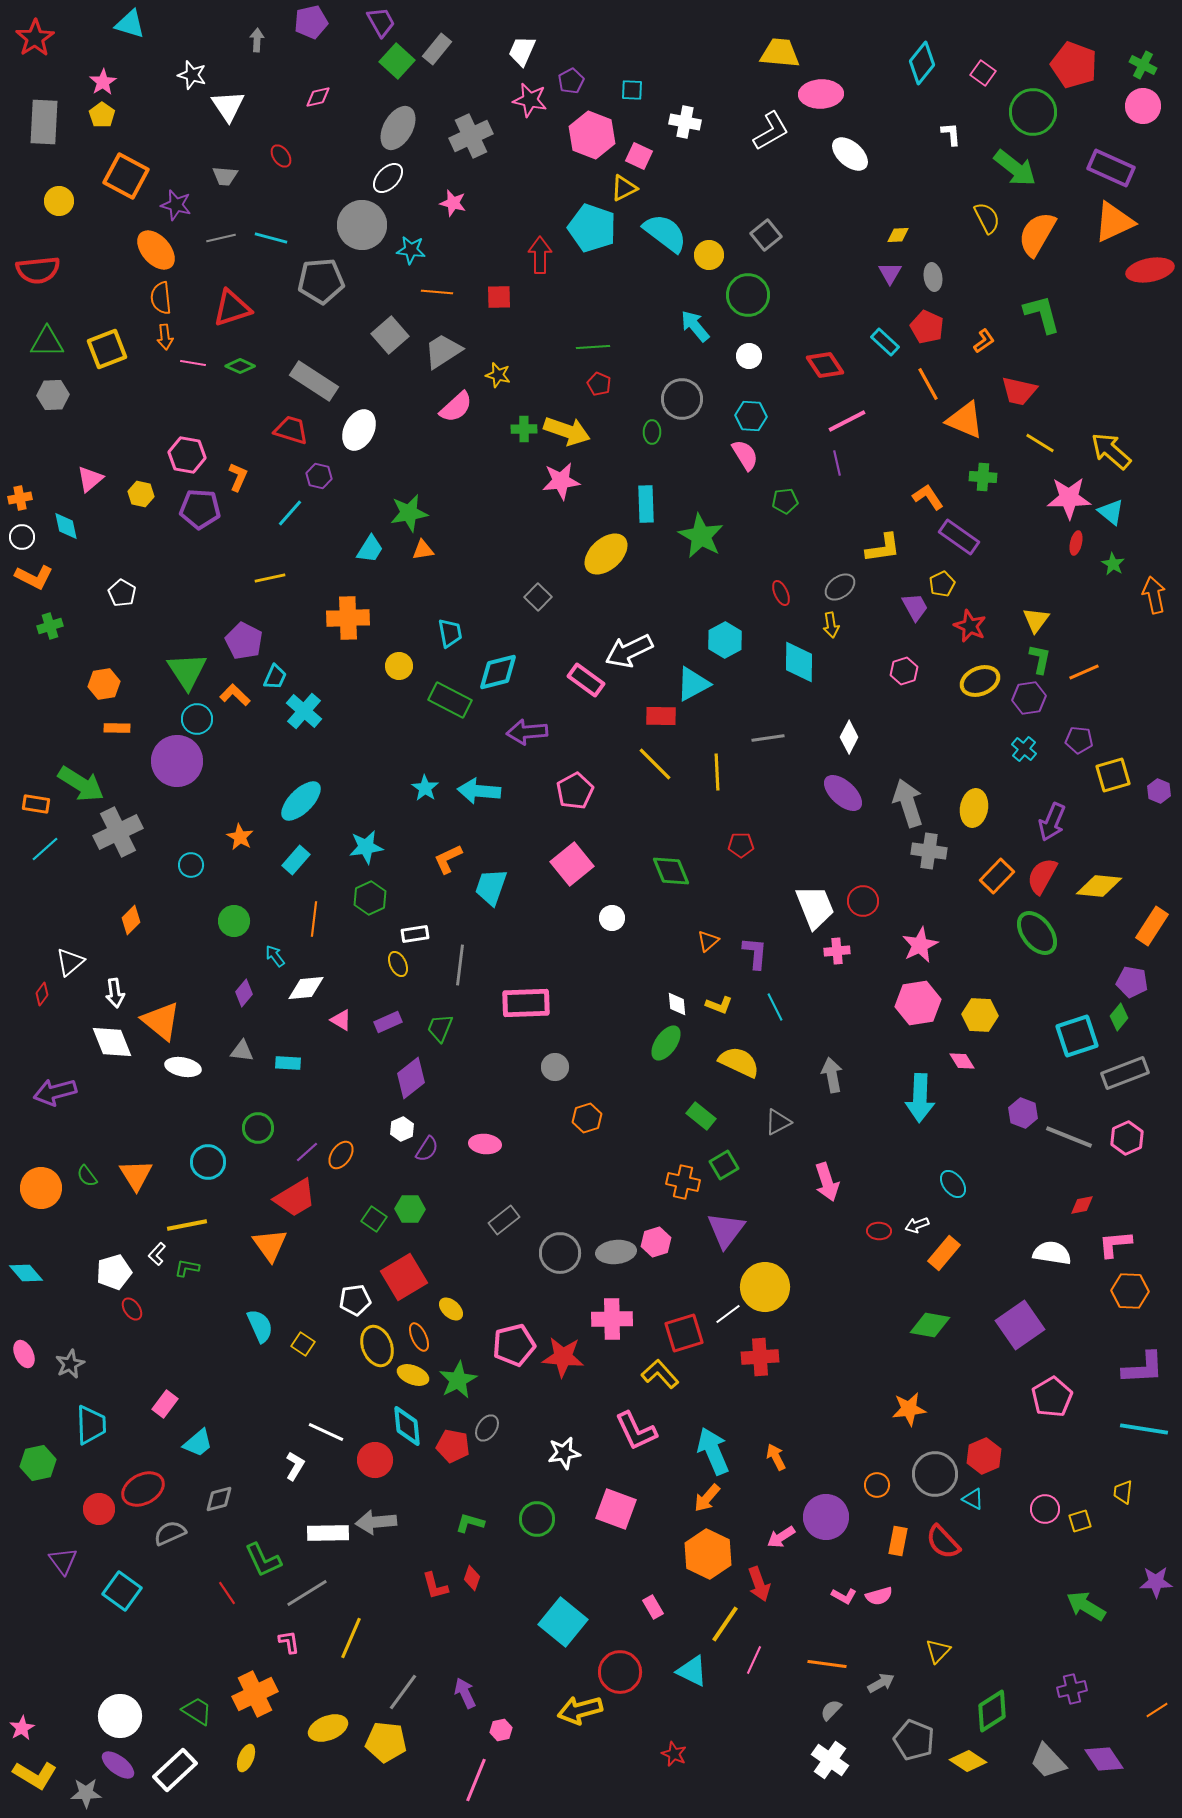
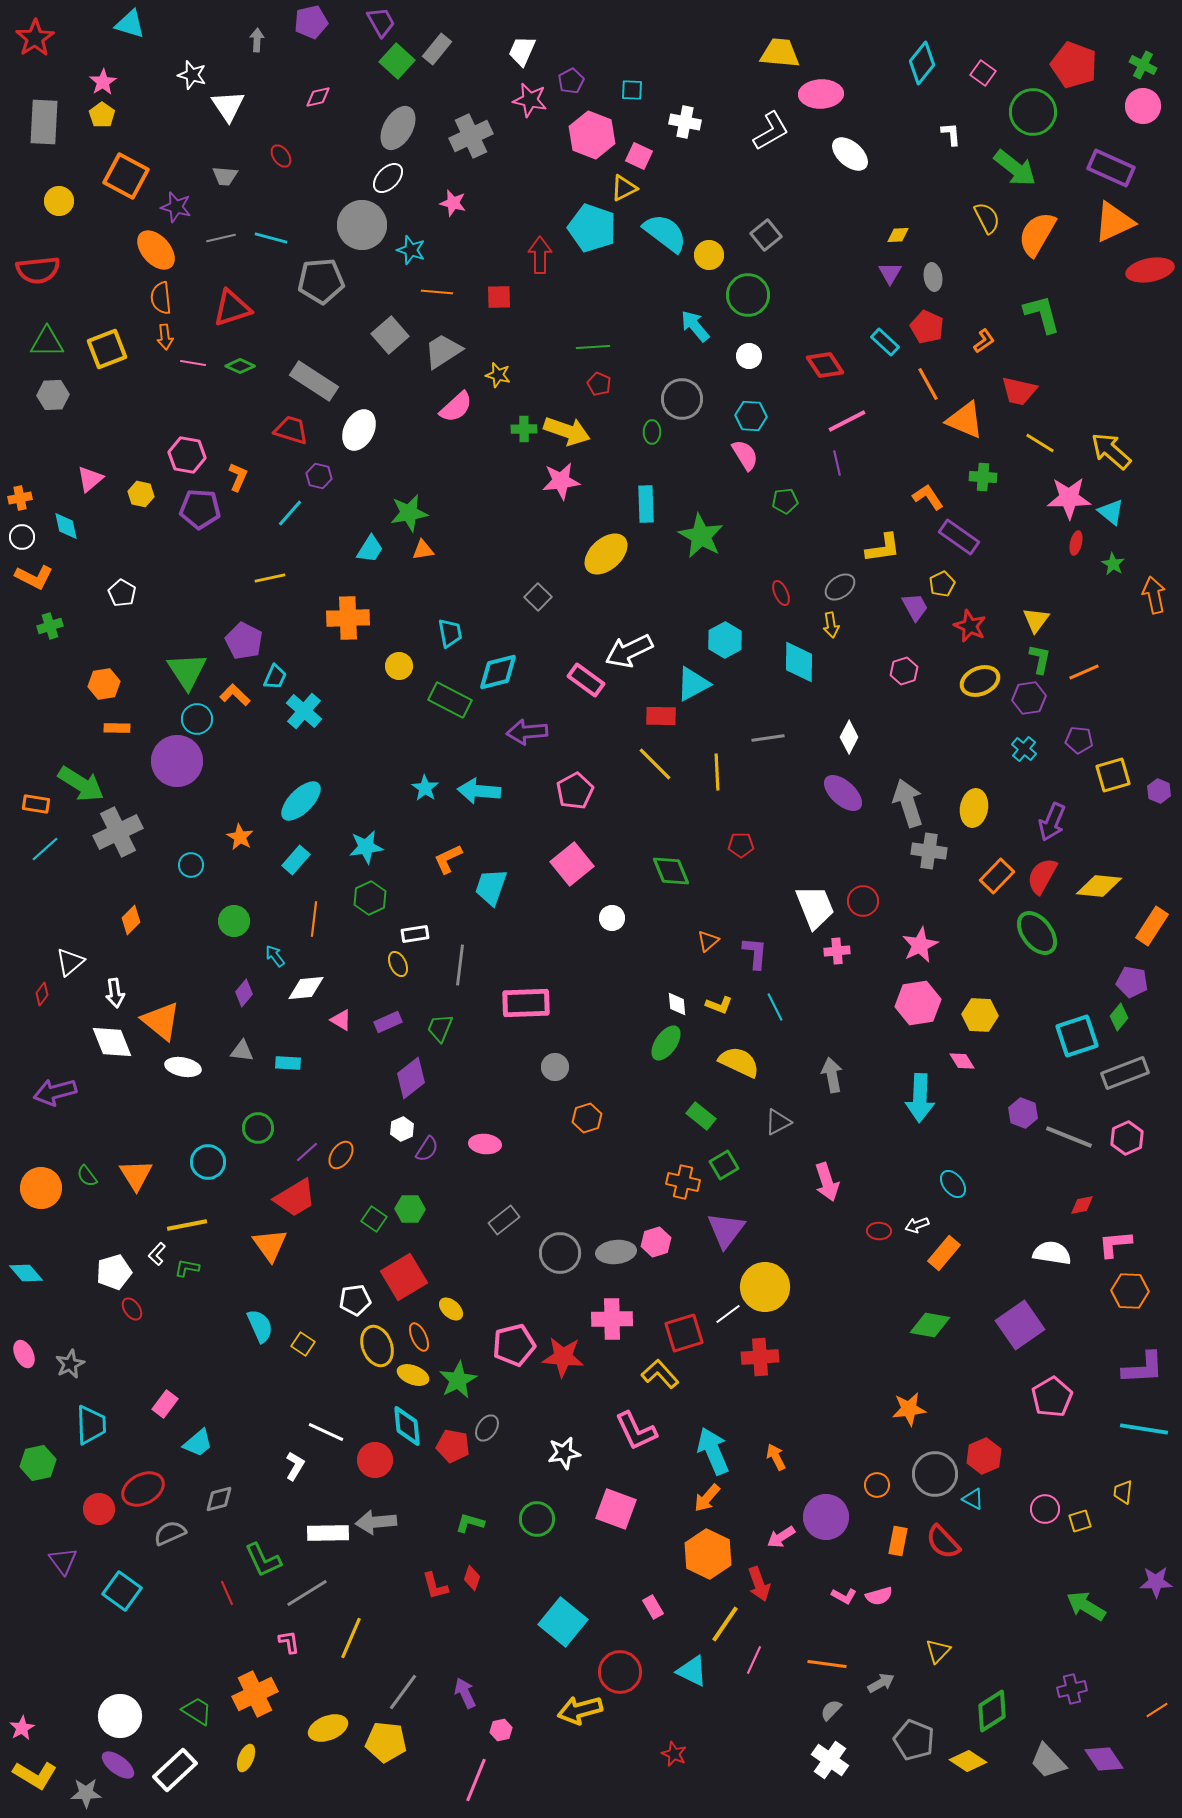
purple star at (176, 205): moved 2 px down
cyan star at (411, 250): rotated 12 degrees clockwise
red line at (227, 1593): rotated 10 degrees clockwise
